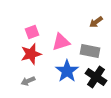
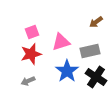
gray rectangle: rotated 24 degrees counterclockwise
